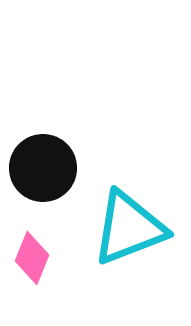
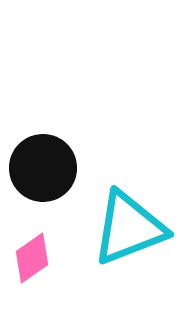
pink diamond: rotated 33 degrees clockwise
